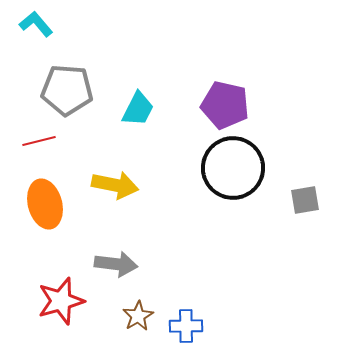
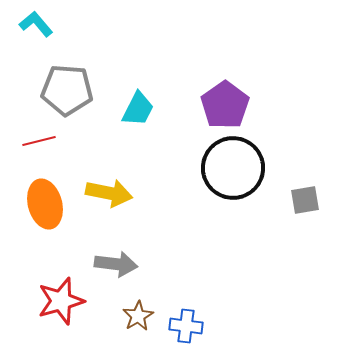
purple pentagon: rotated 24 degrees clockwise
yellow arrow: moved 6 px left, 8 px down
blue cross: rotated 8 degrees clockwise
